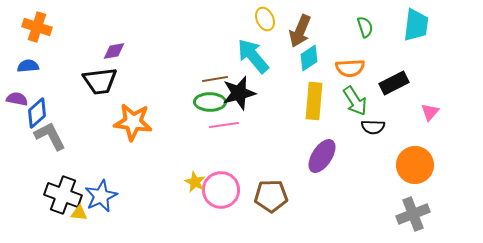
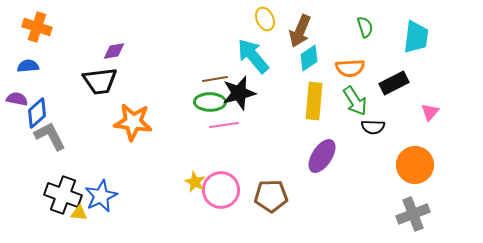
cyan trapezoid: moved 12 px down
